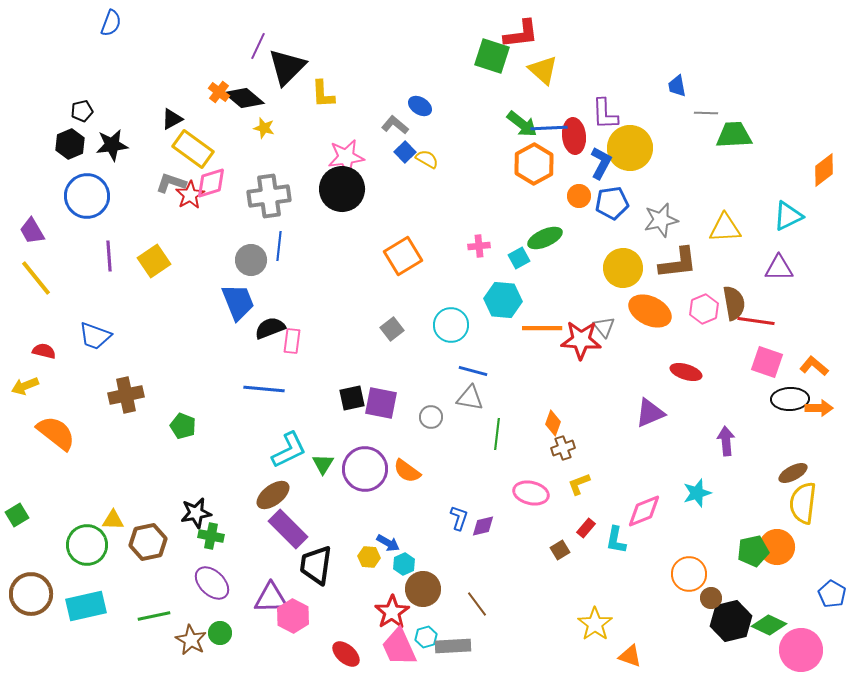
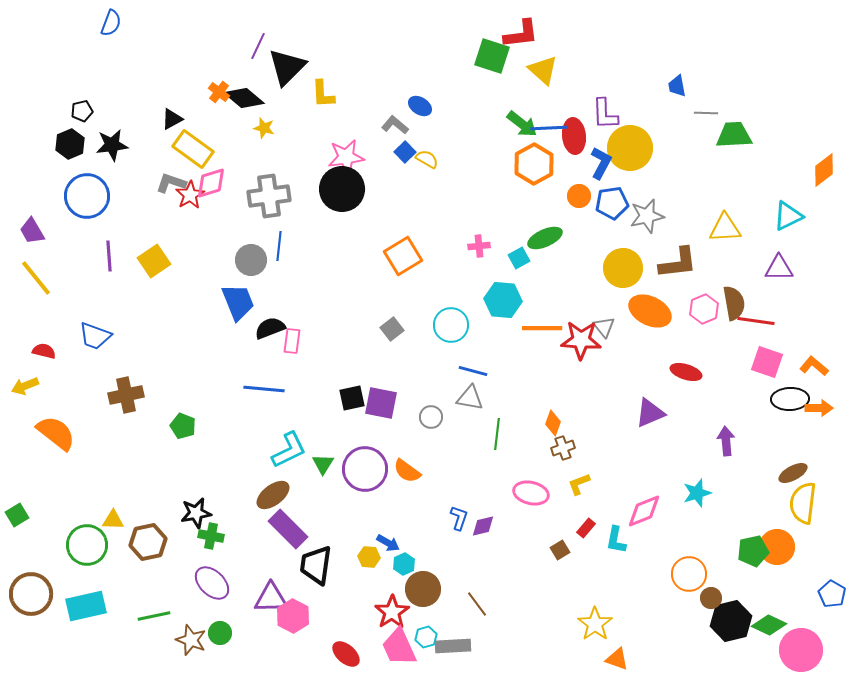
gray star at (661, 220): moved 14 px left, 4 px up
brown star at (191, 640): rotated 8 degrees counterclockwise
orange triangle at (630, 656): moved 13 px left, 3 px down
